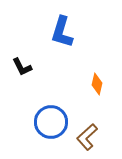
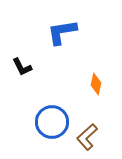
blue L-shape: rotated 64 degrees clockwise
orange diamond: moved 1 px left
blue circle: moved 1 px right
